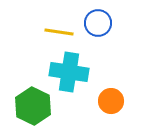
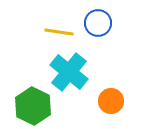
cyan cross: rotated 30 degrees clockwise
